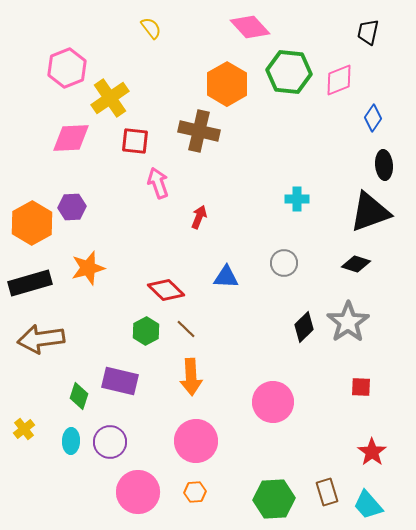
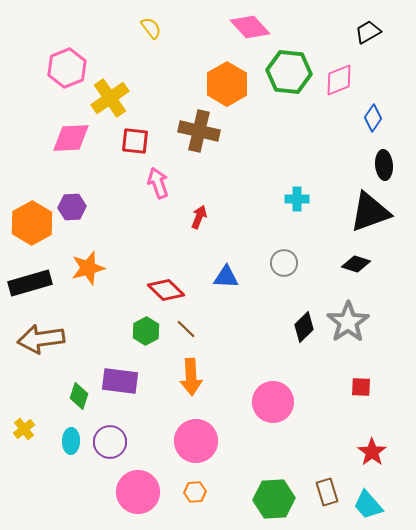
black trapezoid at (368, 32): rotated 48 degrees clockwise
purple rectangle at (120, 381): rotated 6 degrees counterclockwise
